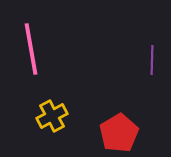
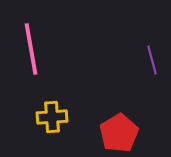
purple line: rotated 16 degrees counterclockwise
yellow cross: moved 1 px down; rotated 24 degrees clockwise
